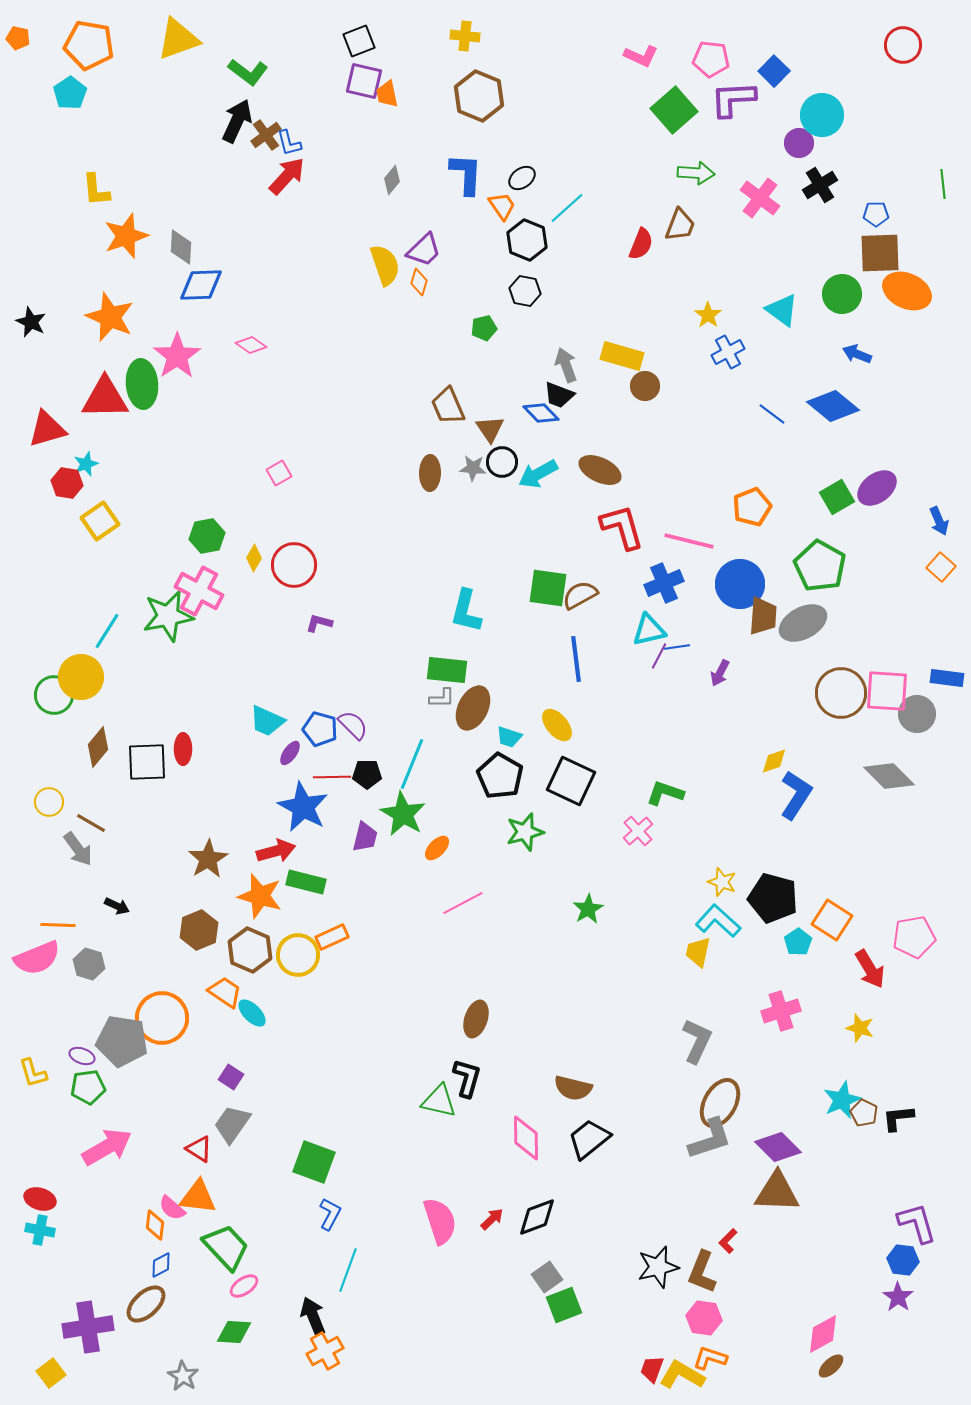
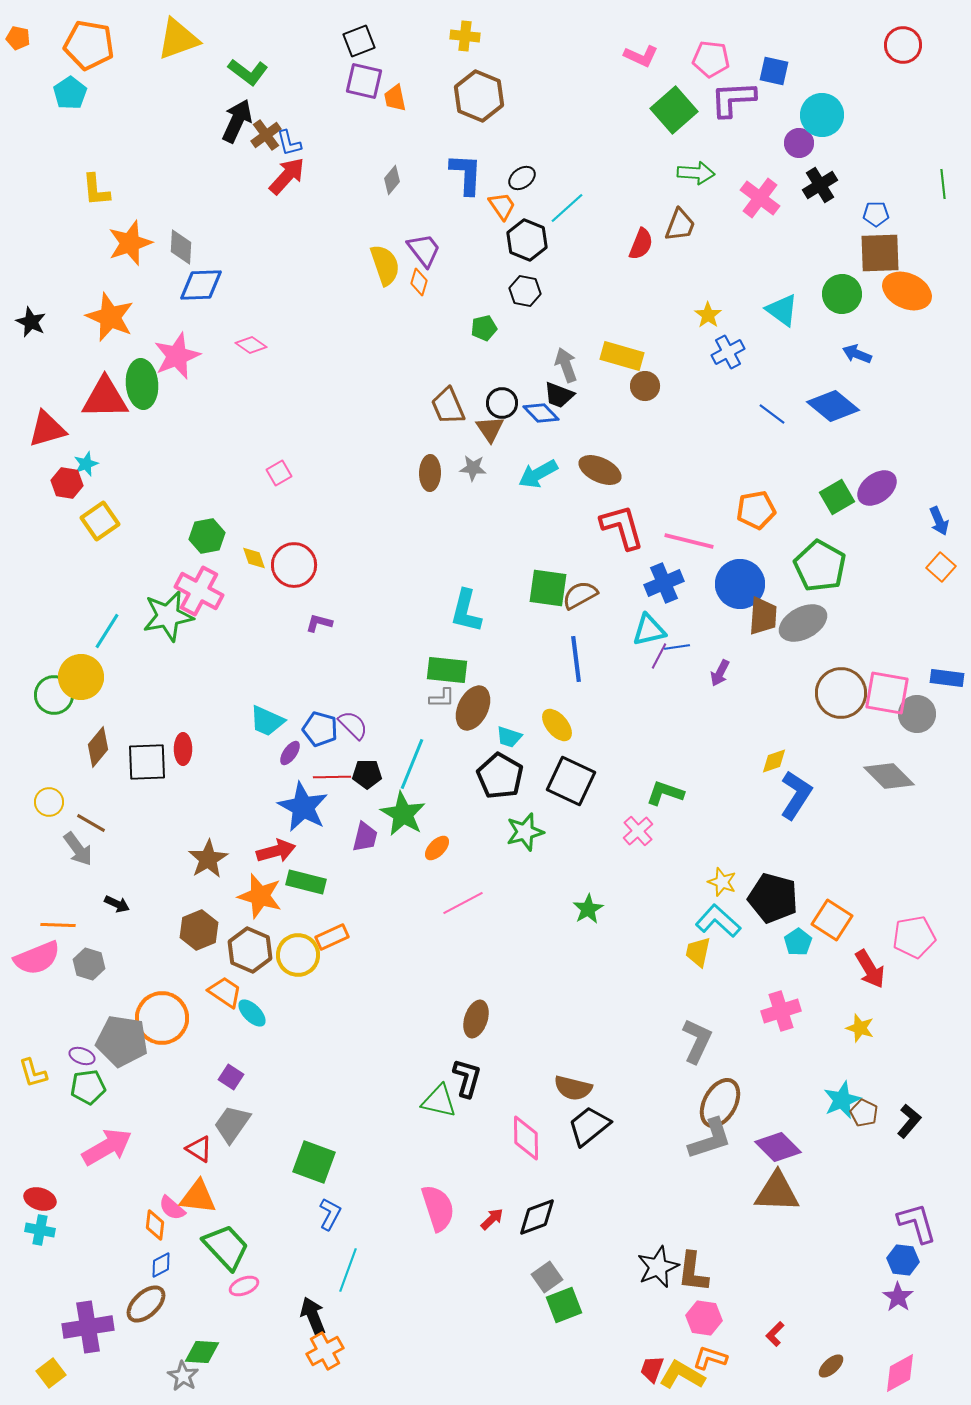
blue square at (774, 71): rotated 32 degrees counterclockwise
orange trapezoid at (387, 94): moved 8 px right, 4 px down
orange star at (126, 236): moved 4 px right, 7 px down
purple trapezoid at (424, 250): rotated 84 degrees counterclockwise
pink star at (177, 356): rotated 12 degrees clockwise
black circle at (502, 462): moved 59 px up
orange pentagon at (752, 507): moved 4 px right, 3 px down; rotated 12 degrees clockwise
yellow diamond at (254, 558): rotated 48 degrees counterclockwise
pink square at (887, 691): moved 2 px down; rotated 6 degrees clockwise
black arrow at (117, 906): moved 2 px up
black L-shape at (898, 1118): moved 11 px right, 3 px down; rotated 136 degrees clockwise
black trapezoid at (589, 1139): moved 13 px up
pink semicircle at (440, 1221): moved 2 px left, 13 px up
red L-shape at (728, 1241): moved 47 px right, 93 px down
black star at (658, 1267): rotated 9 degrees counterclockwise
brown L-shape at (702, 1272): moved 9 px left; rotated 15 degrees counterclockwise
pink ellipse at (244, 1286): rotated 12 degrees clockwise
green diamond at (234, 1332): moved 32 px left, 20 px down
pink diamond at (823, 1334): moved 77 px right, 39 px down
